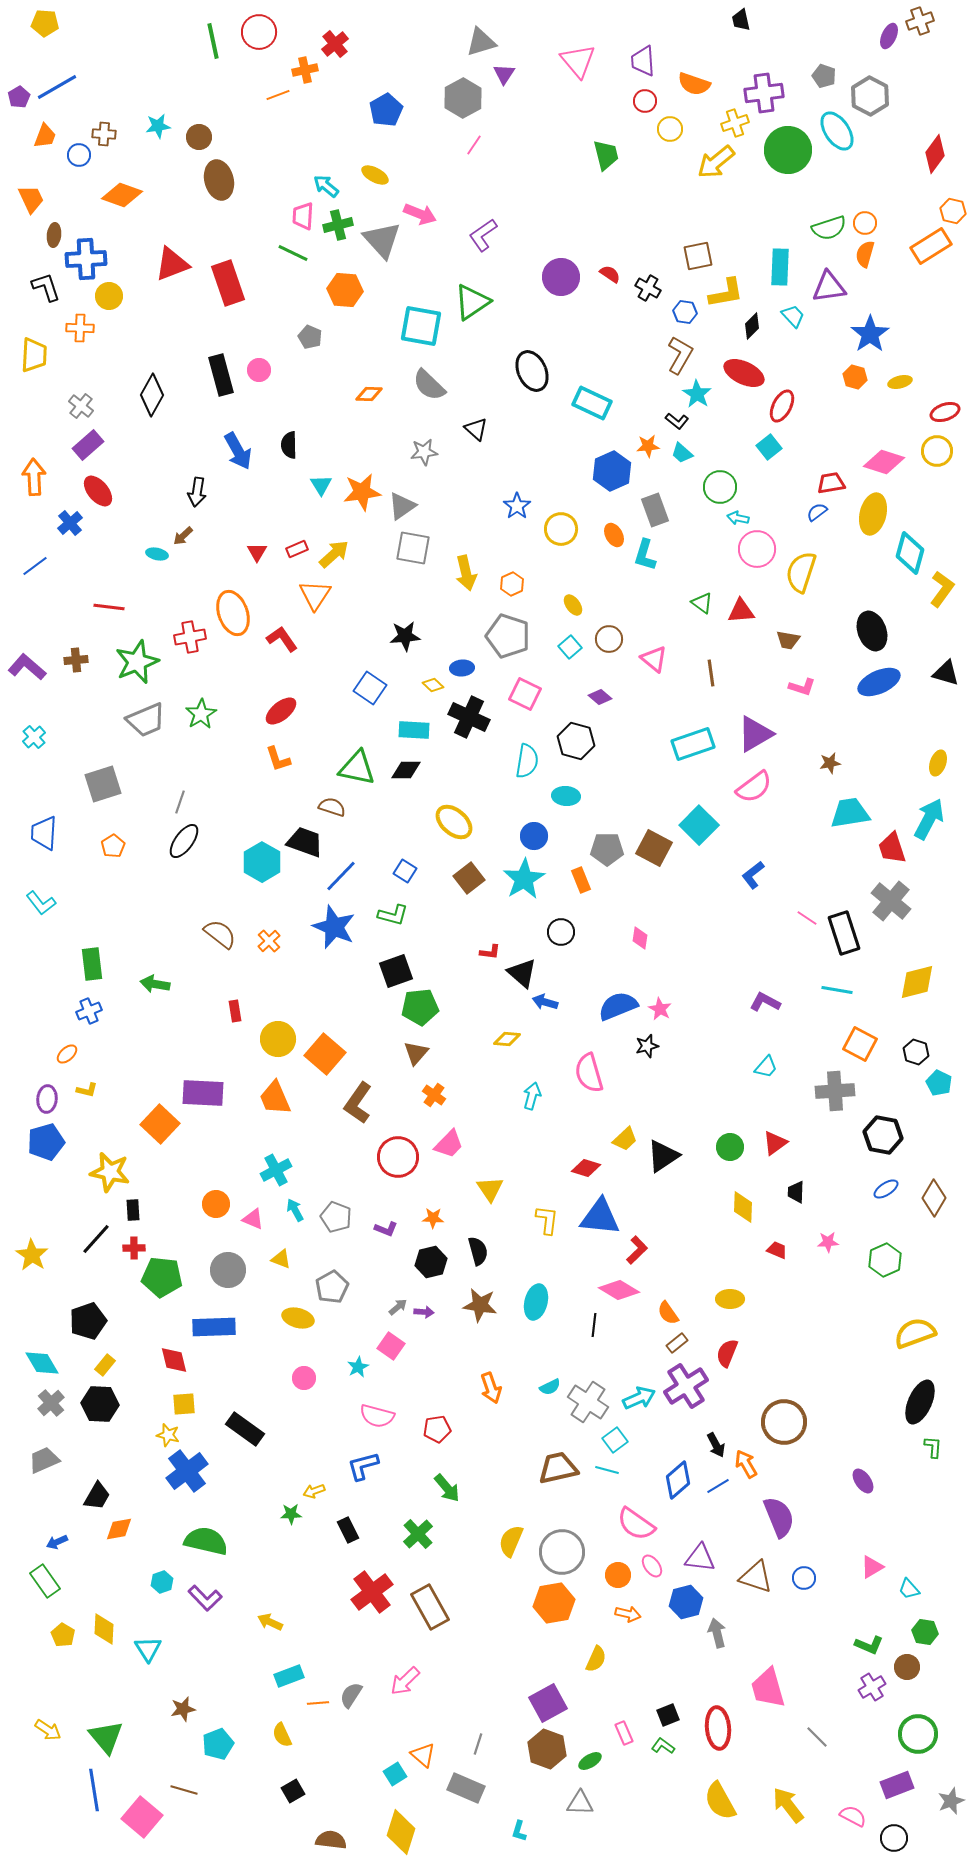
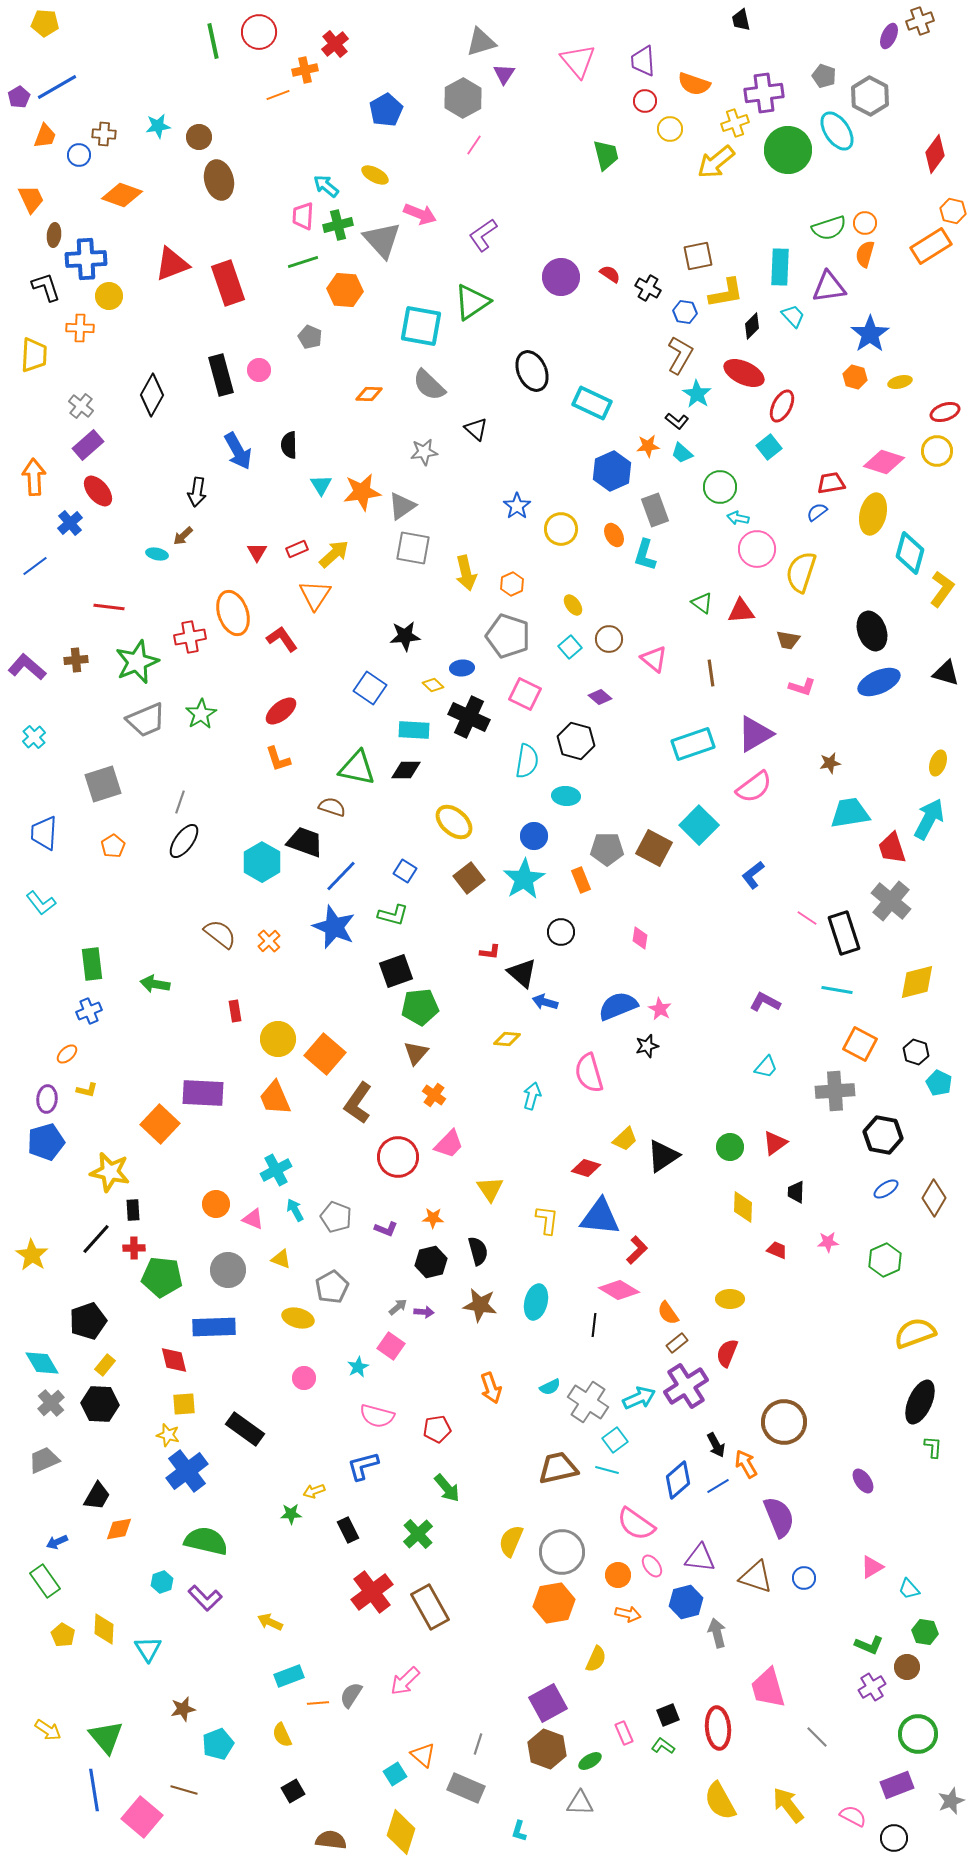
green line at (293, 253): moved 10 px right, 9 px down; rotated 44 degrees counterclockwise
